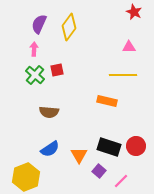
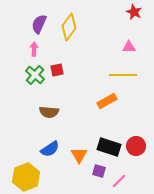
orange rectangle: rotated 42 degrees counterclockwise
purple square: rotated 24 degrees counterclockwise
pink line: moved 2 px left
